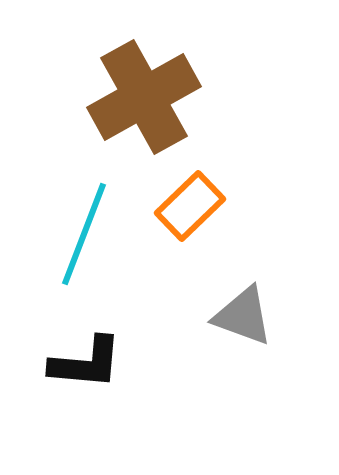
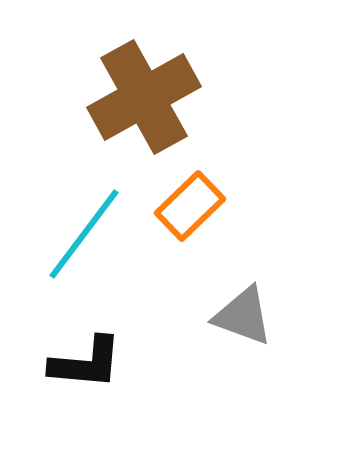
cyan line: rotated 16 degrees clockwise
